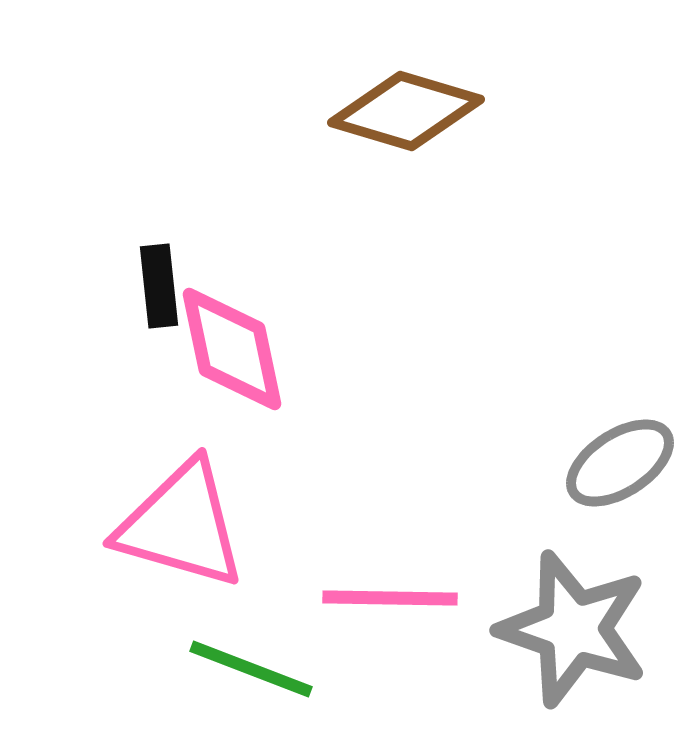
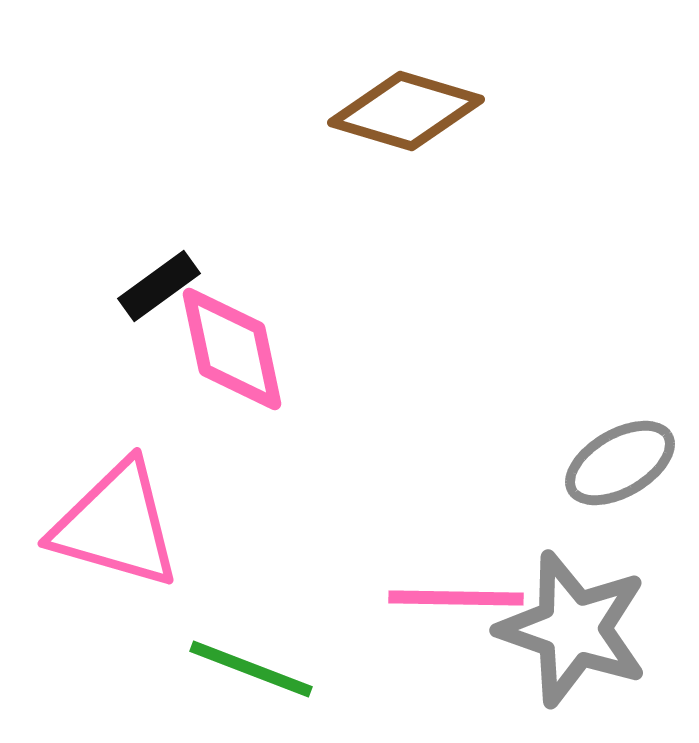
black rectangle: rotated 60 degrees clockwise
gray ellipse: rotated 3 degrees clockwise
pink triangle: moved 65 px left
pink line: moved 66 px right
